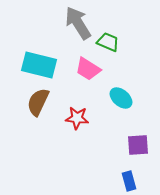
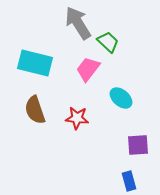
green trapezoid: rotated 20 degrees clockwise
cyan rectangle: moved 4 px left, 2 px up
pink trapezoid: rotated 96 degrees clockwise
brown semicircle: moved 3 px left, 8 px down; rotated 44 degrees counterclockwise
